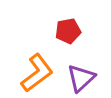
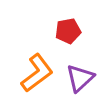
purple triangle: moved 1 px left
